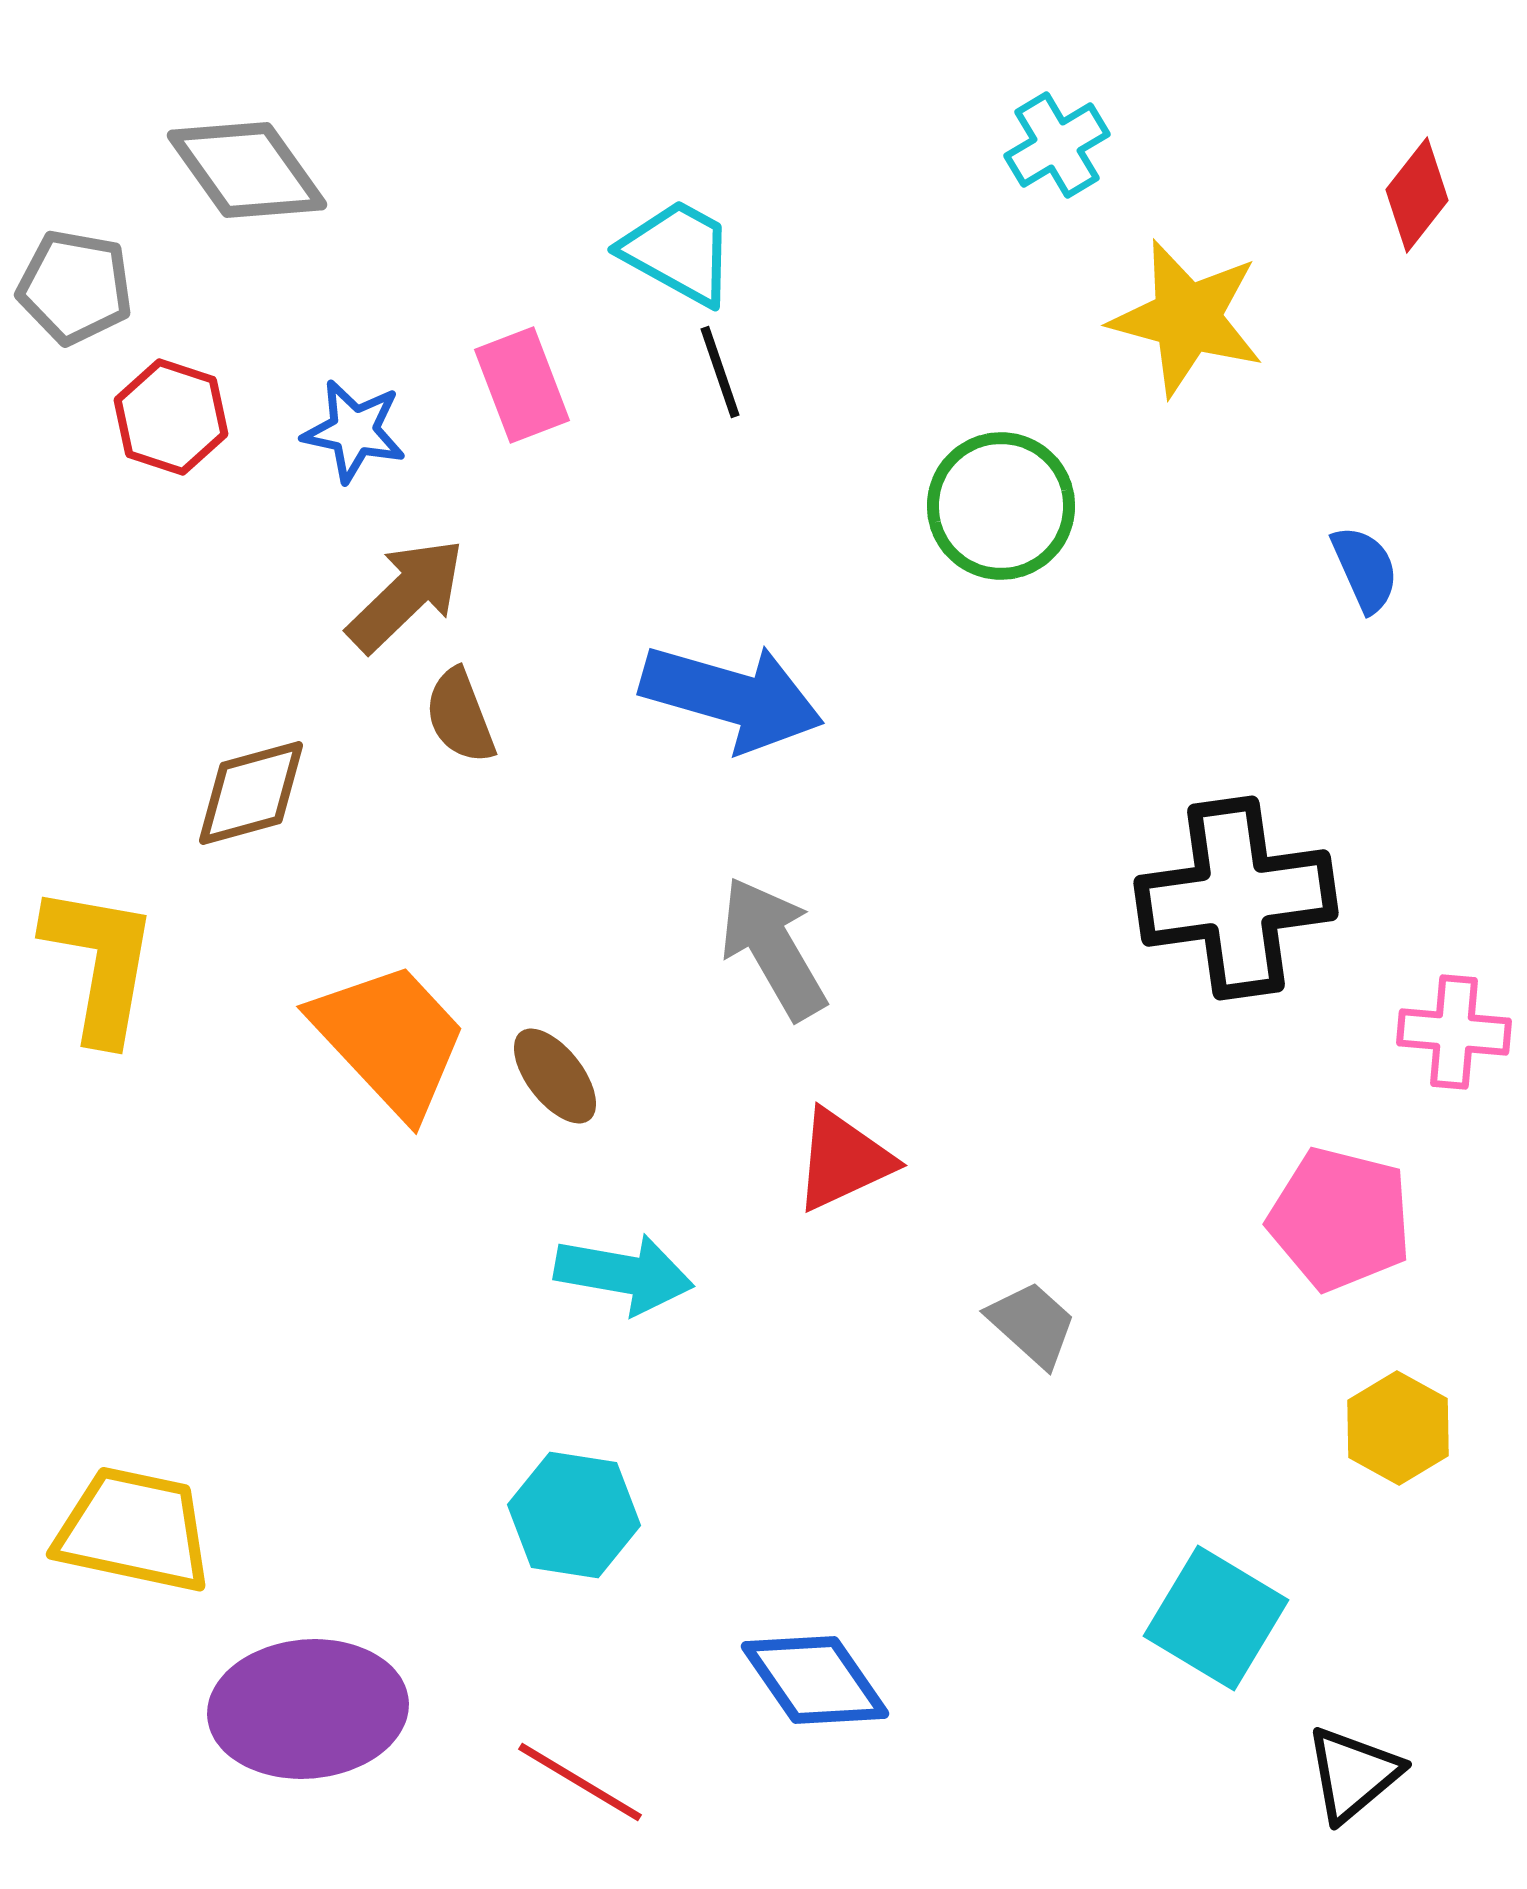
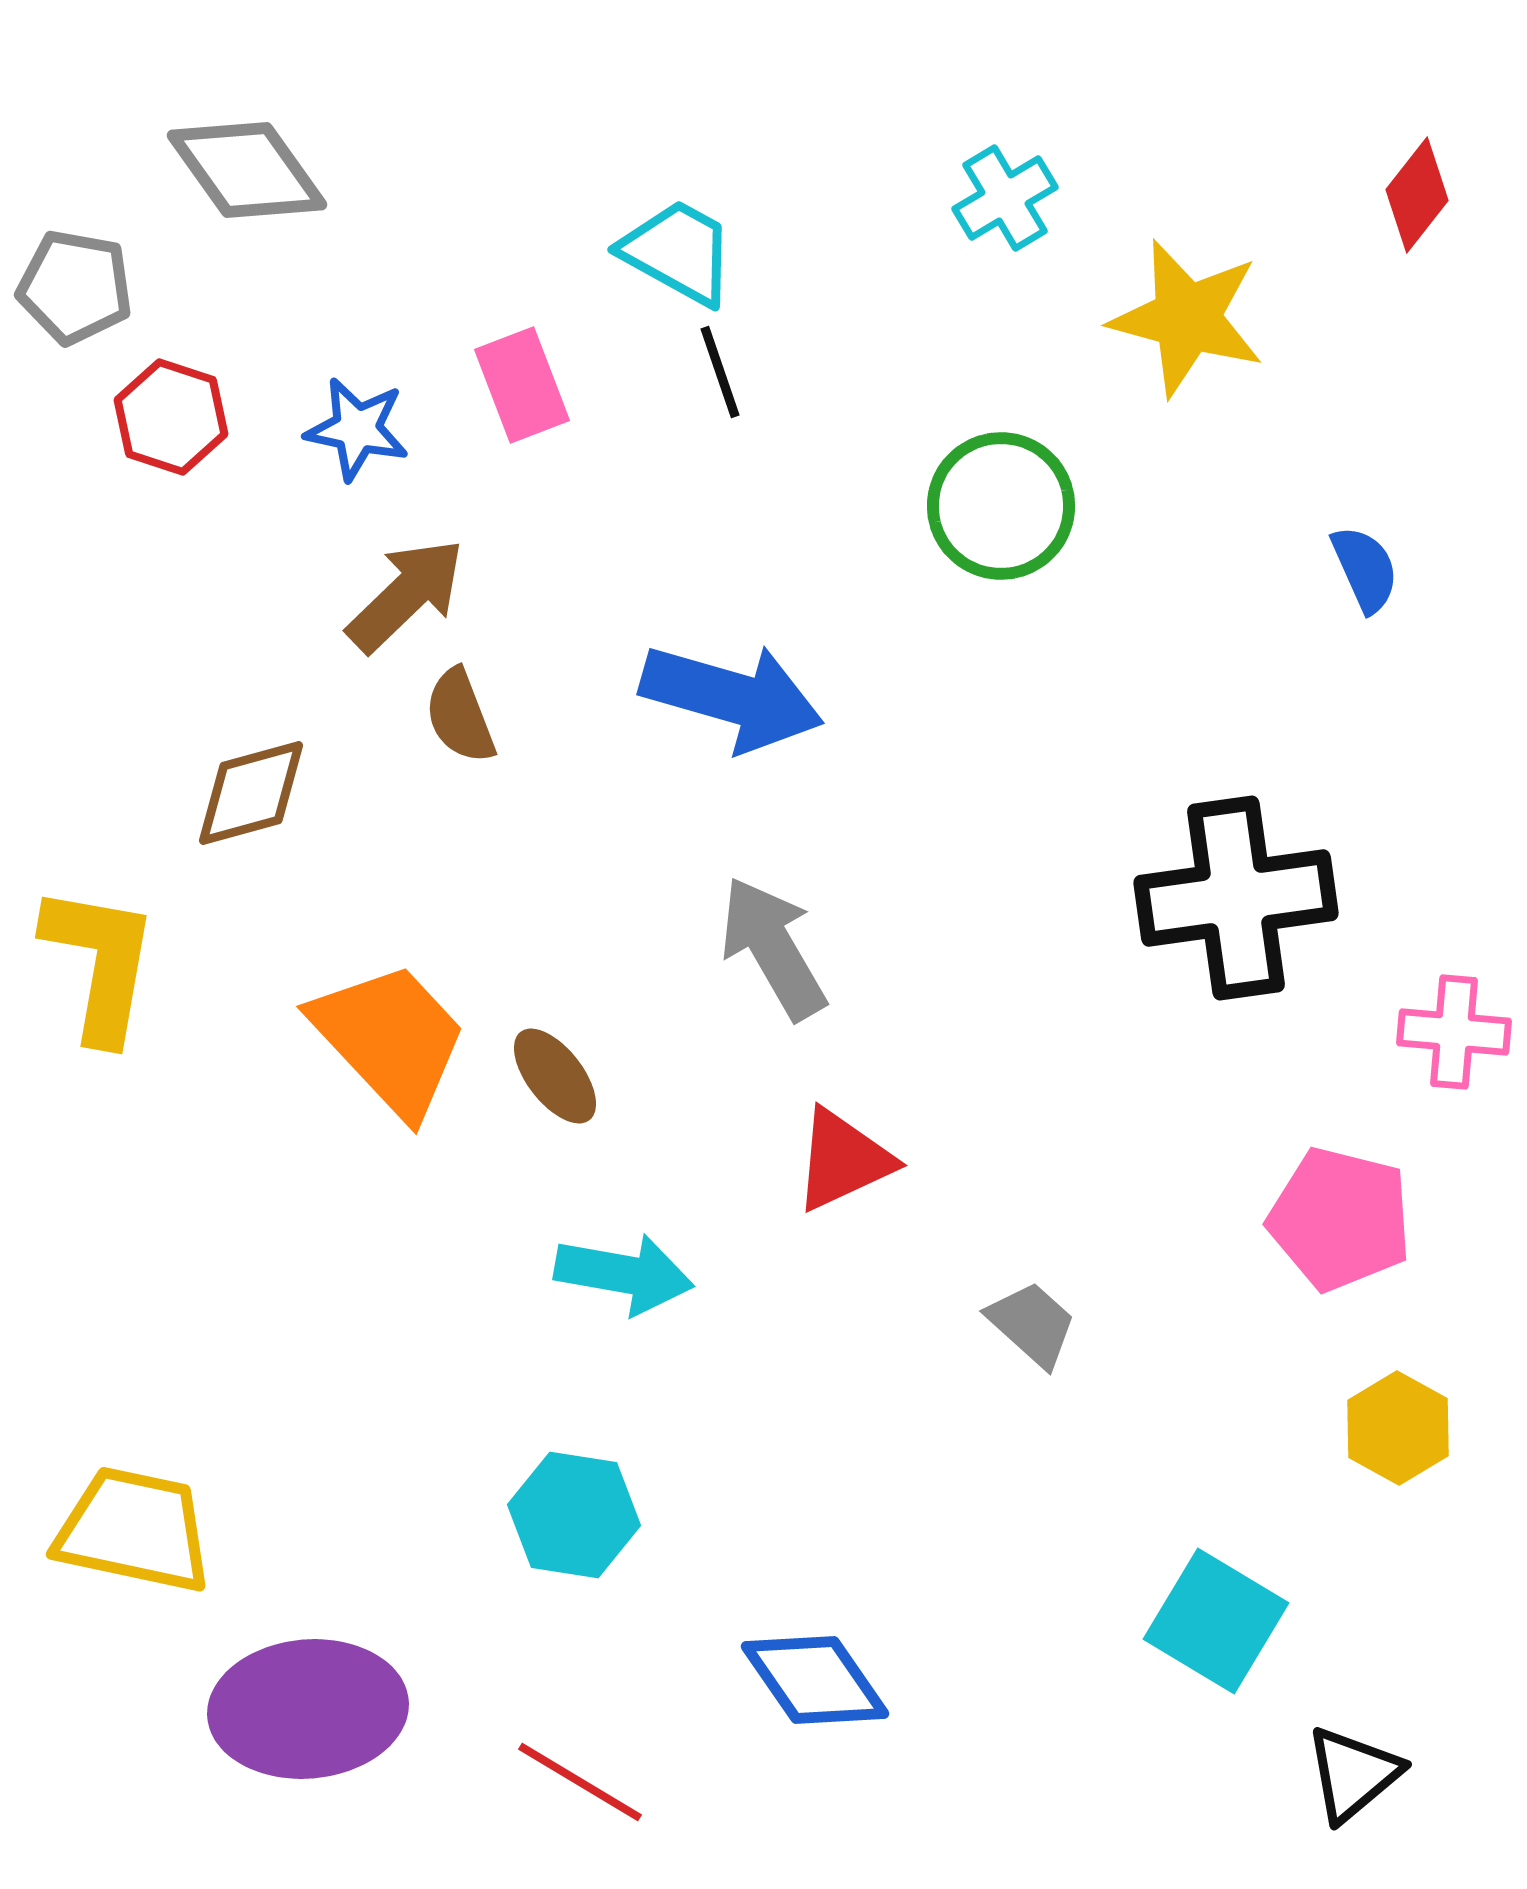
cyan cross: moved 52 px left, 53 px down
blue star: moved 3 px right, 2 px up
cyan square: moved 3 px down
